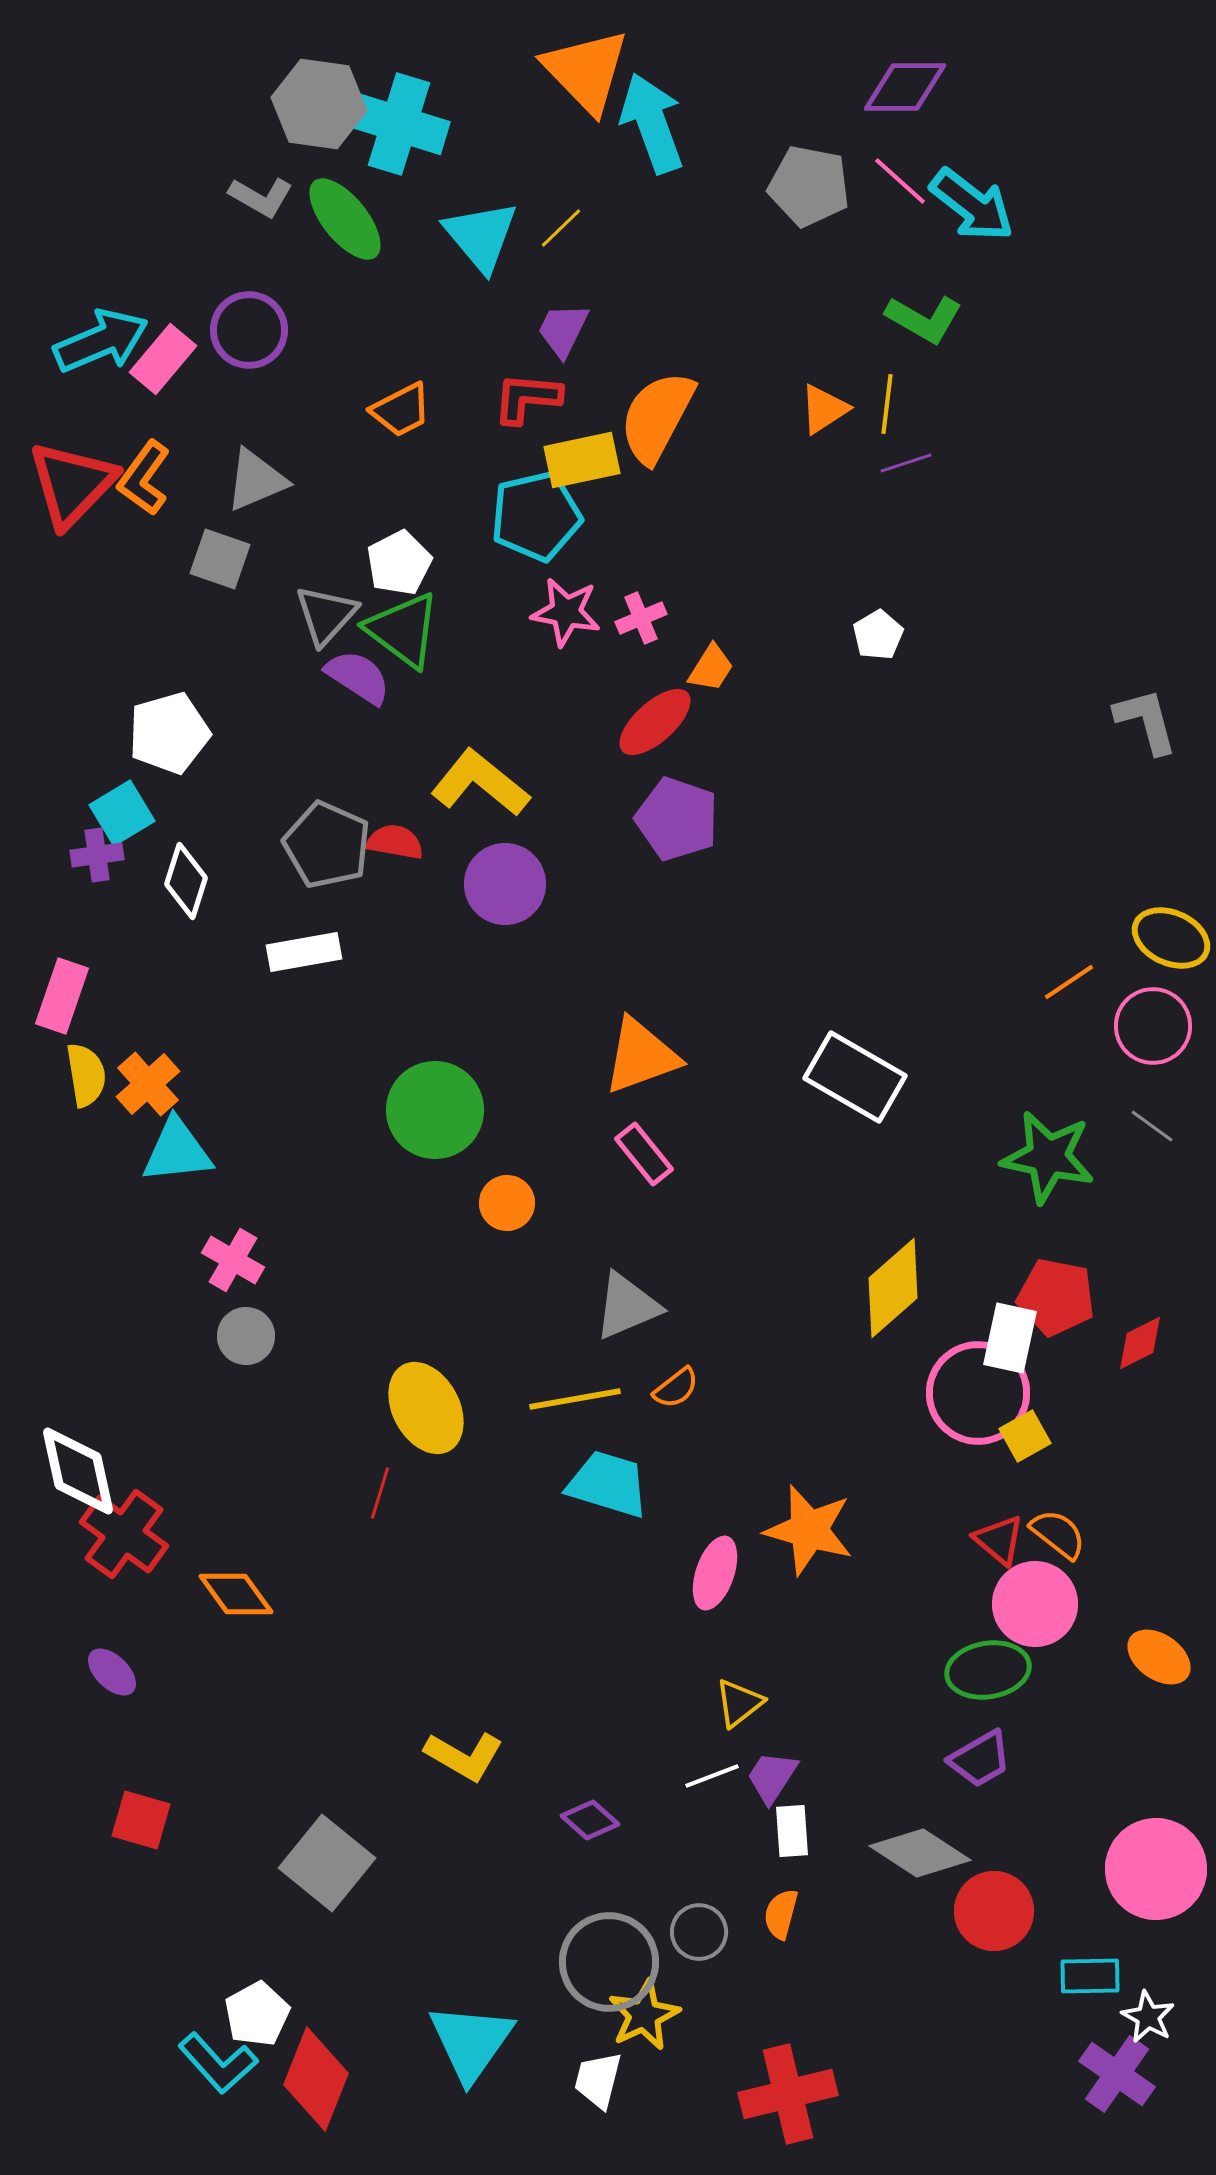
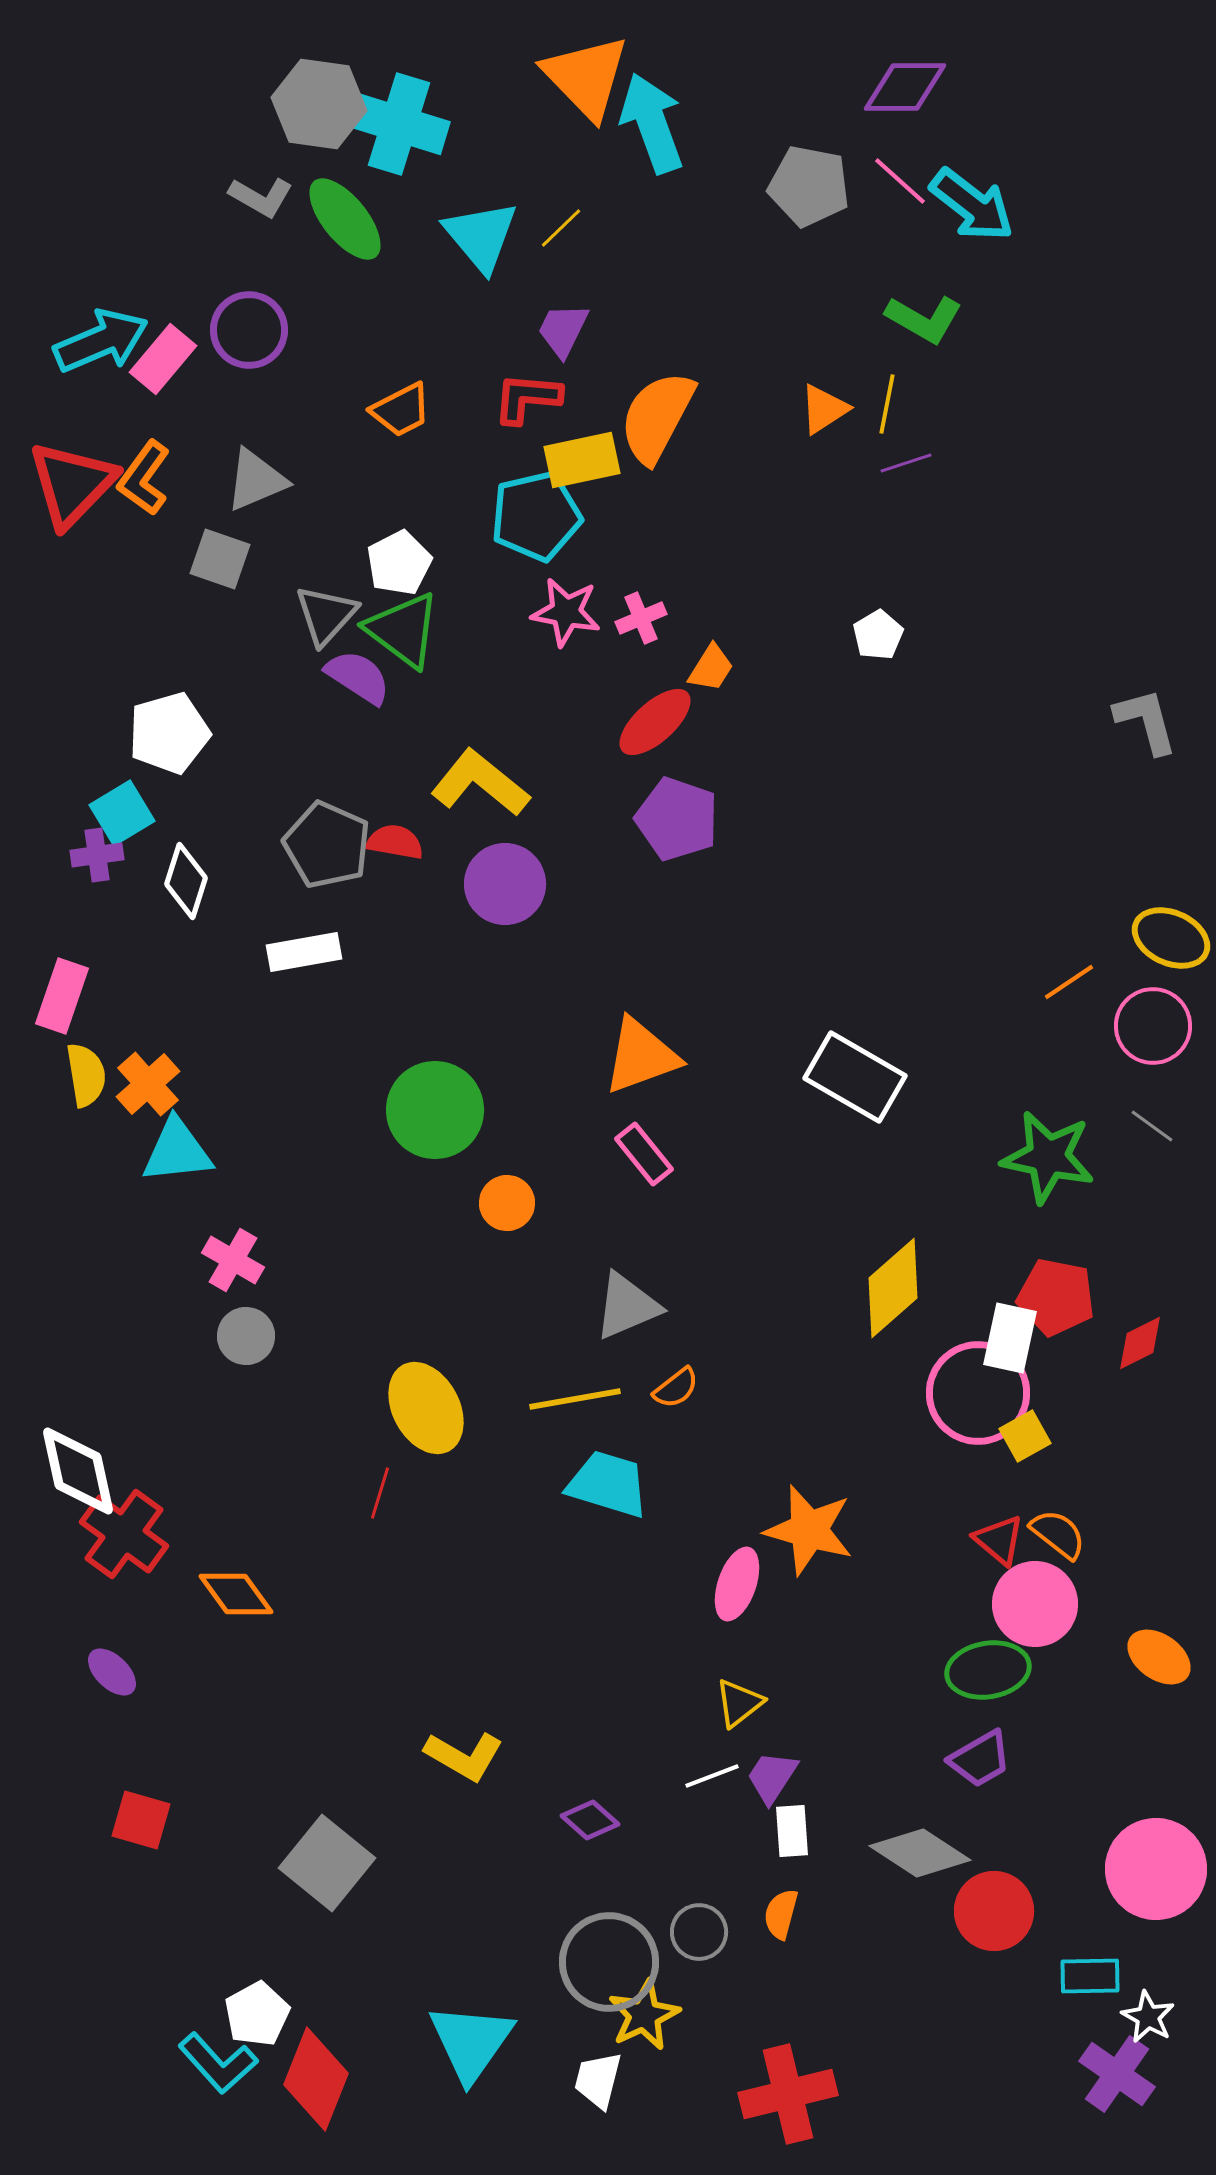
orange triangle at (586, 71): moved 6 px down
yellow line at (887, 404): rotated 4 degrees clockwise
pink ellipse at (715, 1573): moved 22 px right, 11 px down
